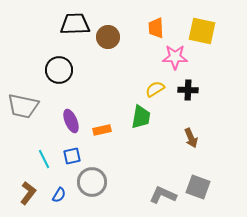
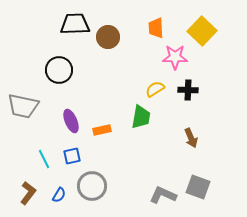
yellow square: rotated 32 degrees clockwise
gray circle: moved 4 px down
